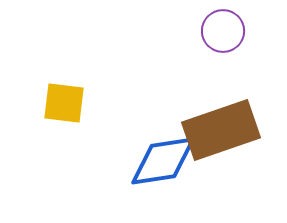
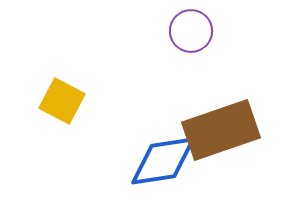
purple circle: moved 32 px left
yellow square: moved 2 px left, 2 px up; rotated 21 degrees clockwise
